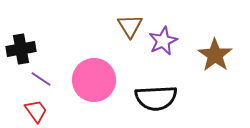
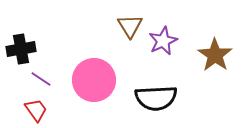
red trapezoid: moved 1 px up
